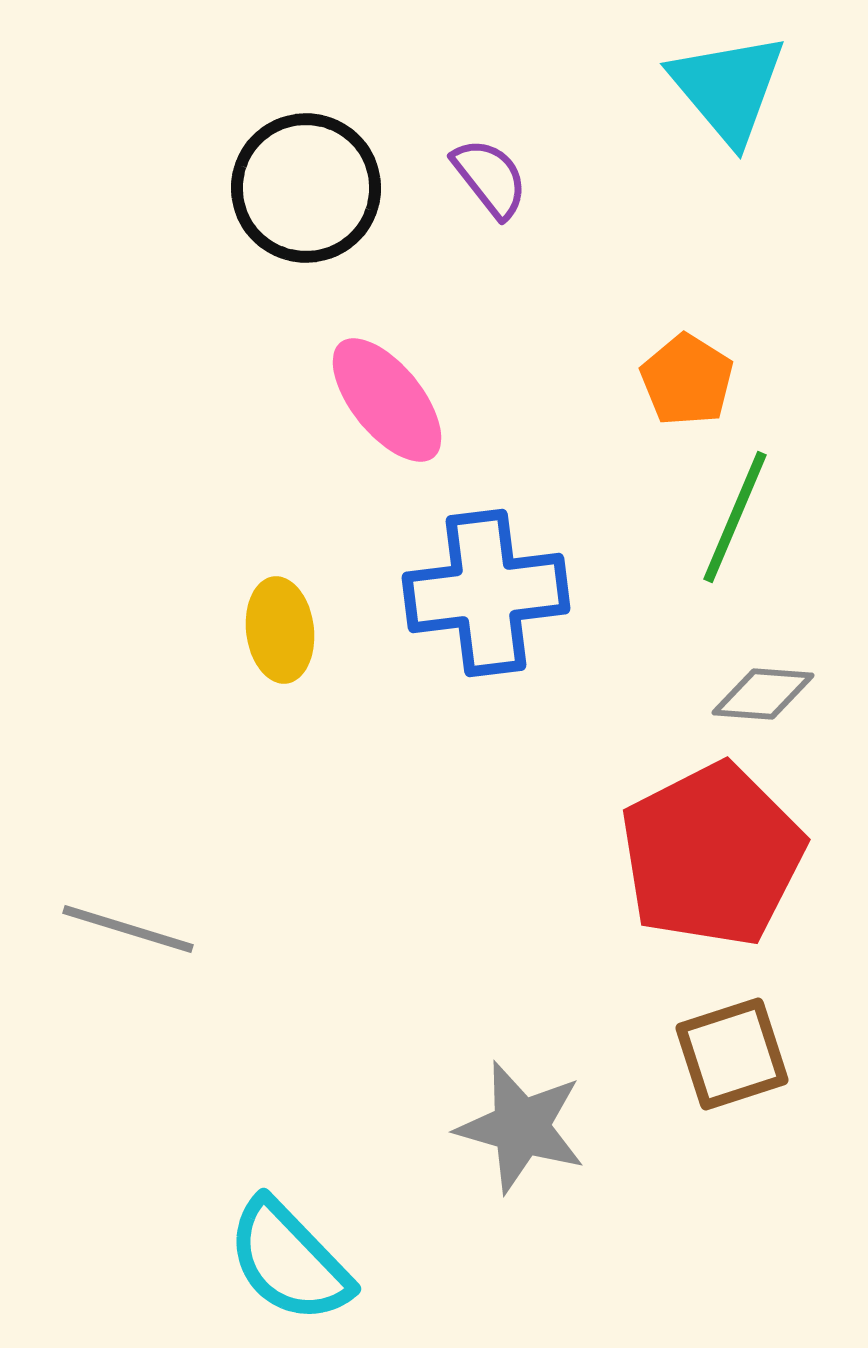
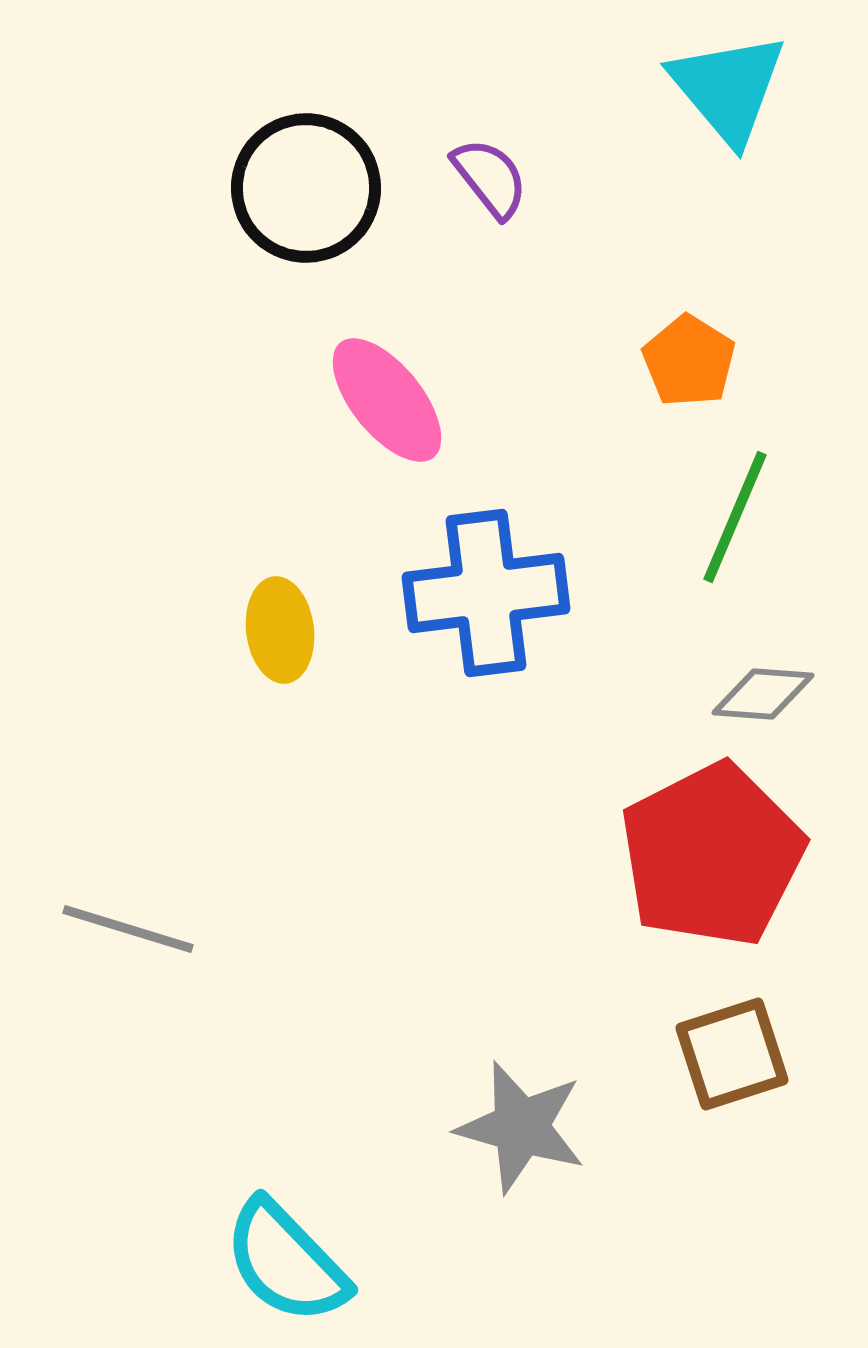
orange pentagon: moved 2 px right, 19 px up
cyan semicircle: moved 3 px left, 1 px down
